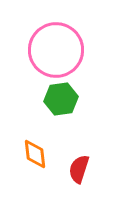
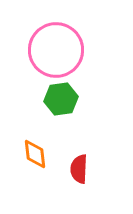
red semicircle: rotated 16 degrees counterclockwise
